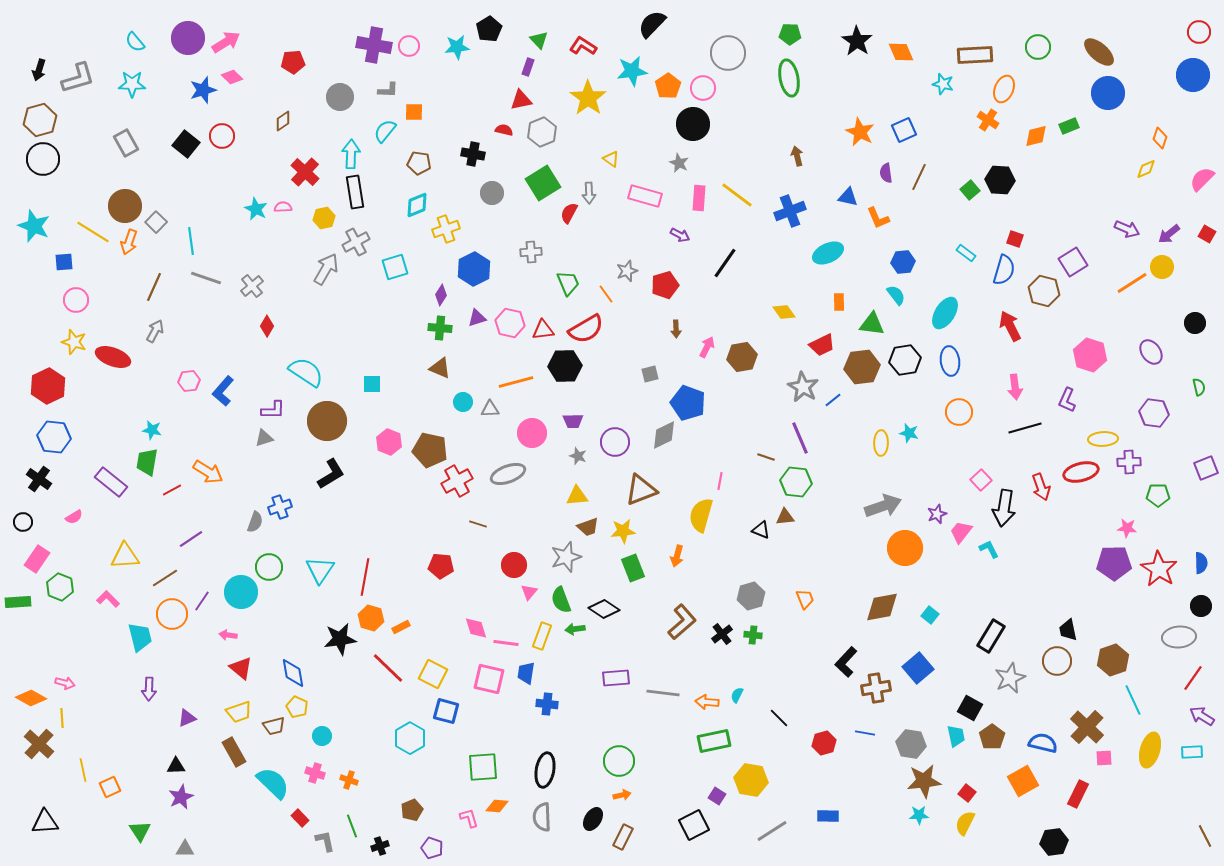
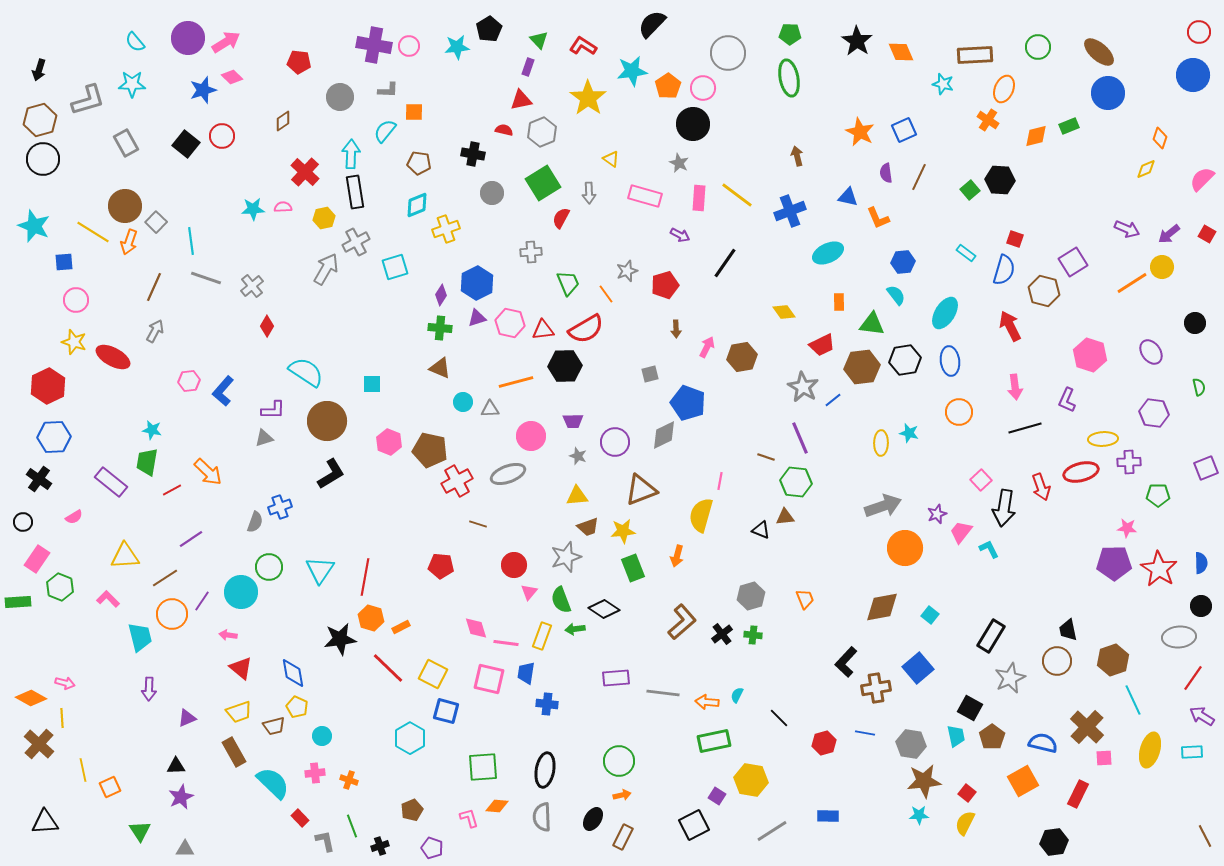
red pentagon at (293, 62): moved 6 px right; rotated 10 degrees clockwise
gray L-shape at (78, 78): moved 10 px right, 22 px down
cyan star at (256, 209): moved 3 px left; rotated 30 degrees counterclockwise
red semicircle at (569, 213): moved 8 px left, 5 px down
blue hexagon at (474, 269): moved 3 px right, 14 px down
red ellipse at (113, 357): rotated 8 degrees clockwise
pink circle at (532, 433): moved 1 px left, 3 px down
blue hexagon at (54, 437): rotated 8 degrees counterclockwise
orange arrow at (208, 472): rotated 12 degrees clockwise
pink cross at (315, 773): rotated 24 degrees counterclockwise
